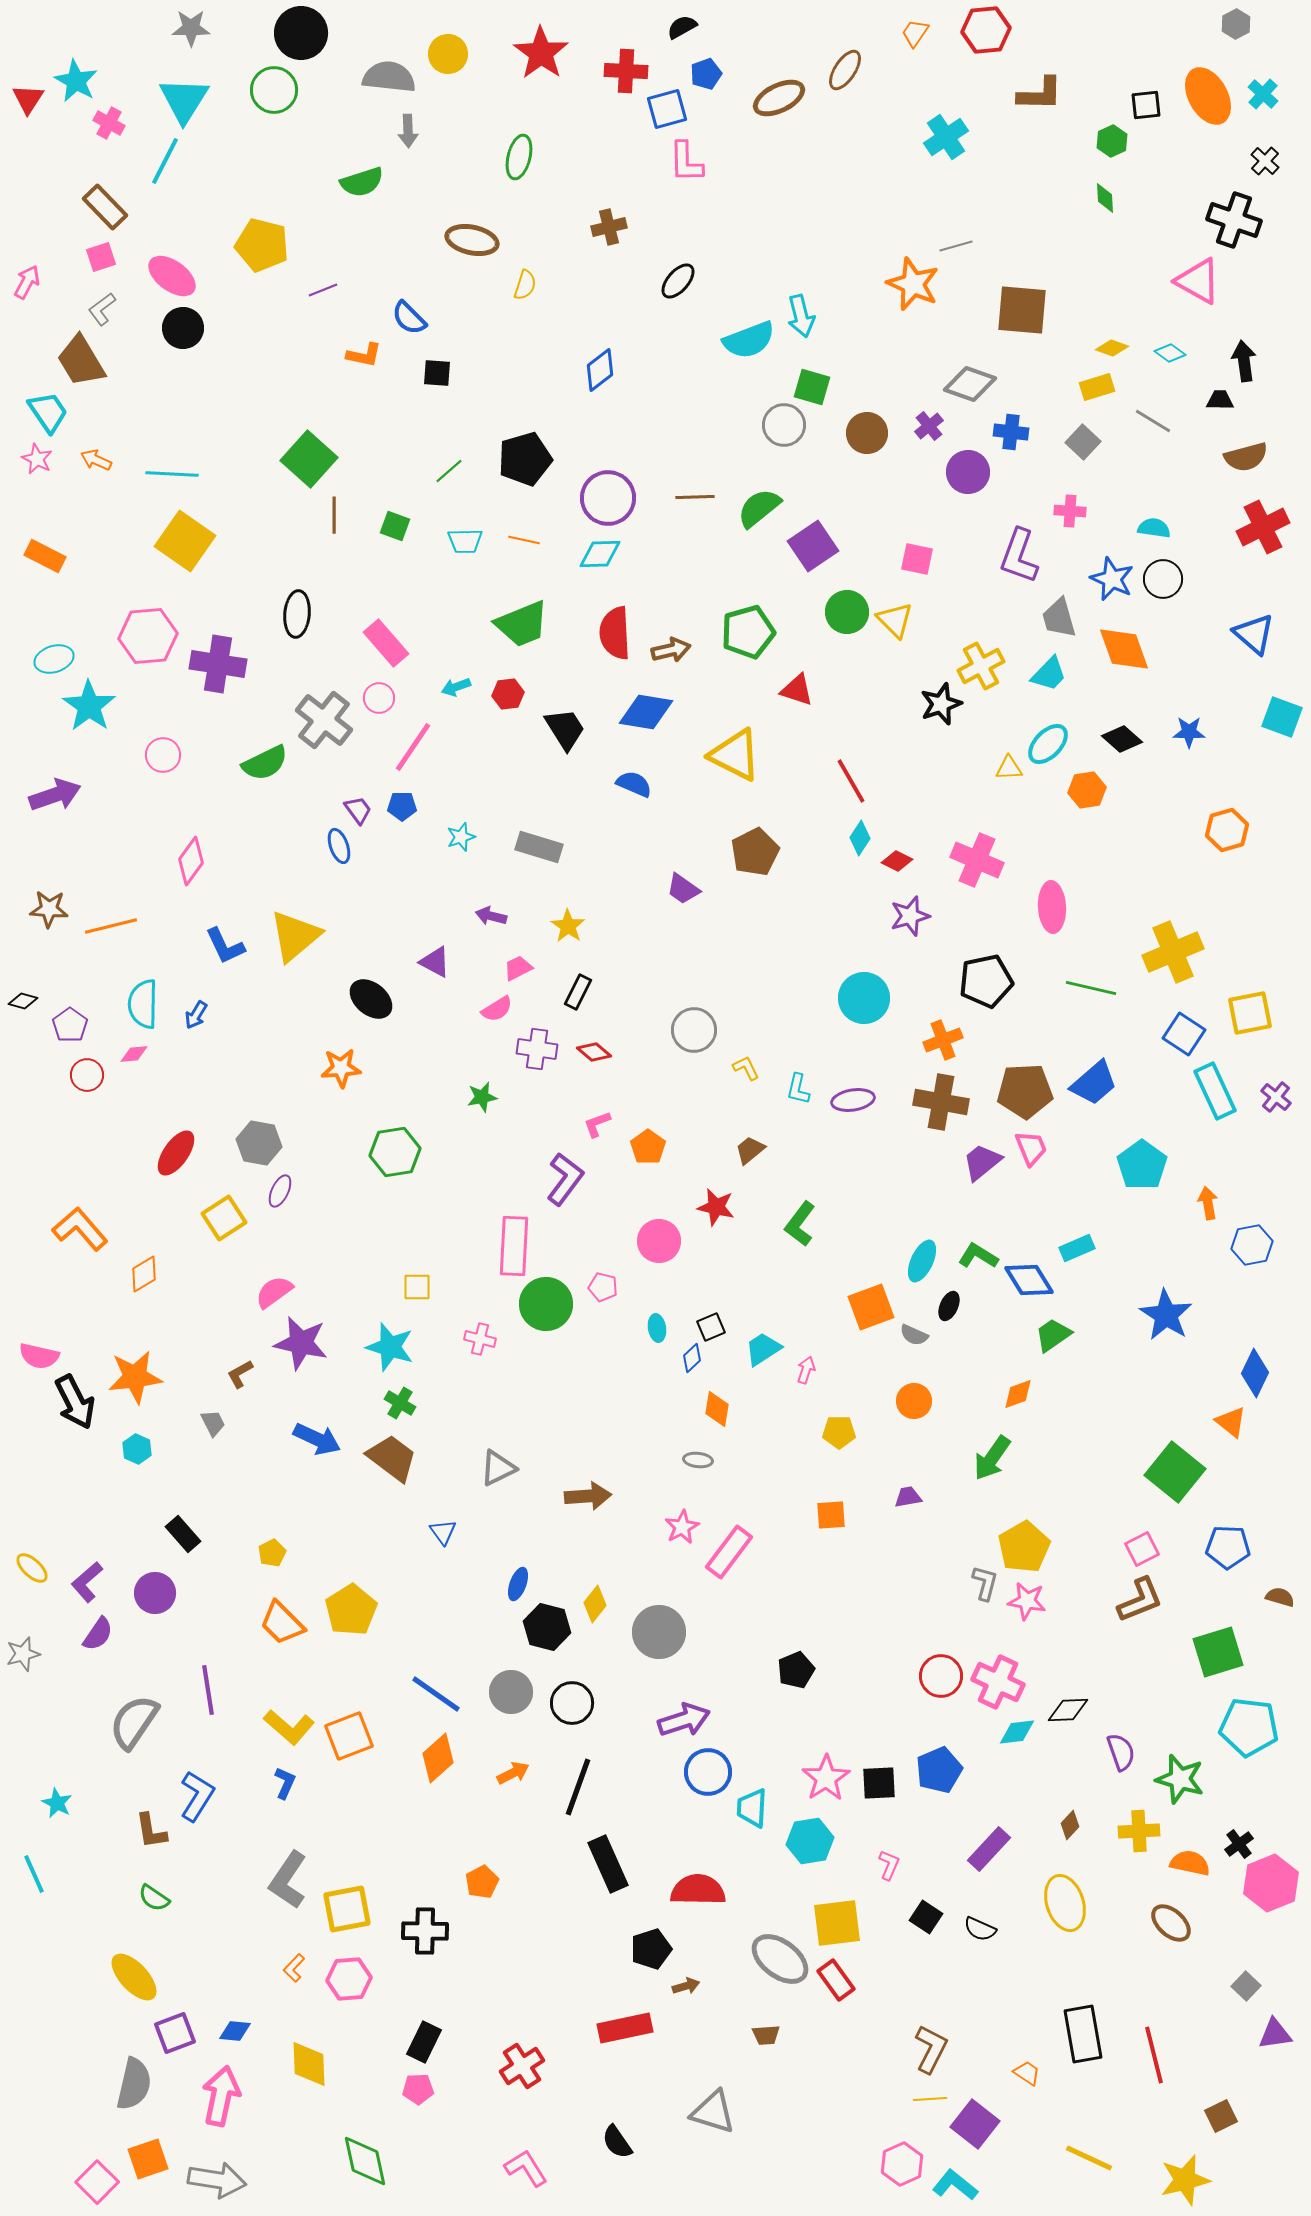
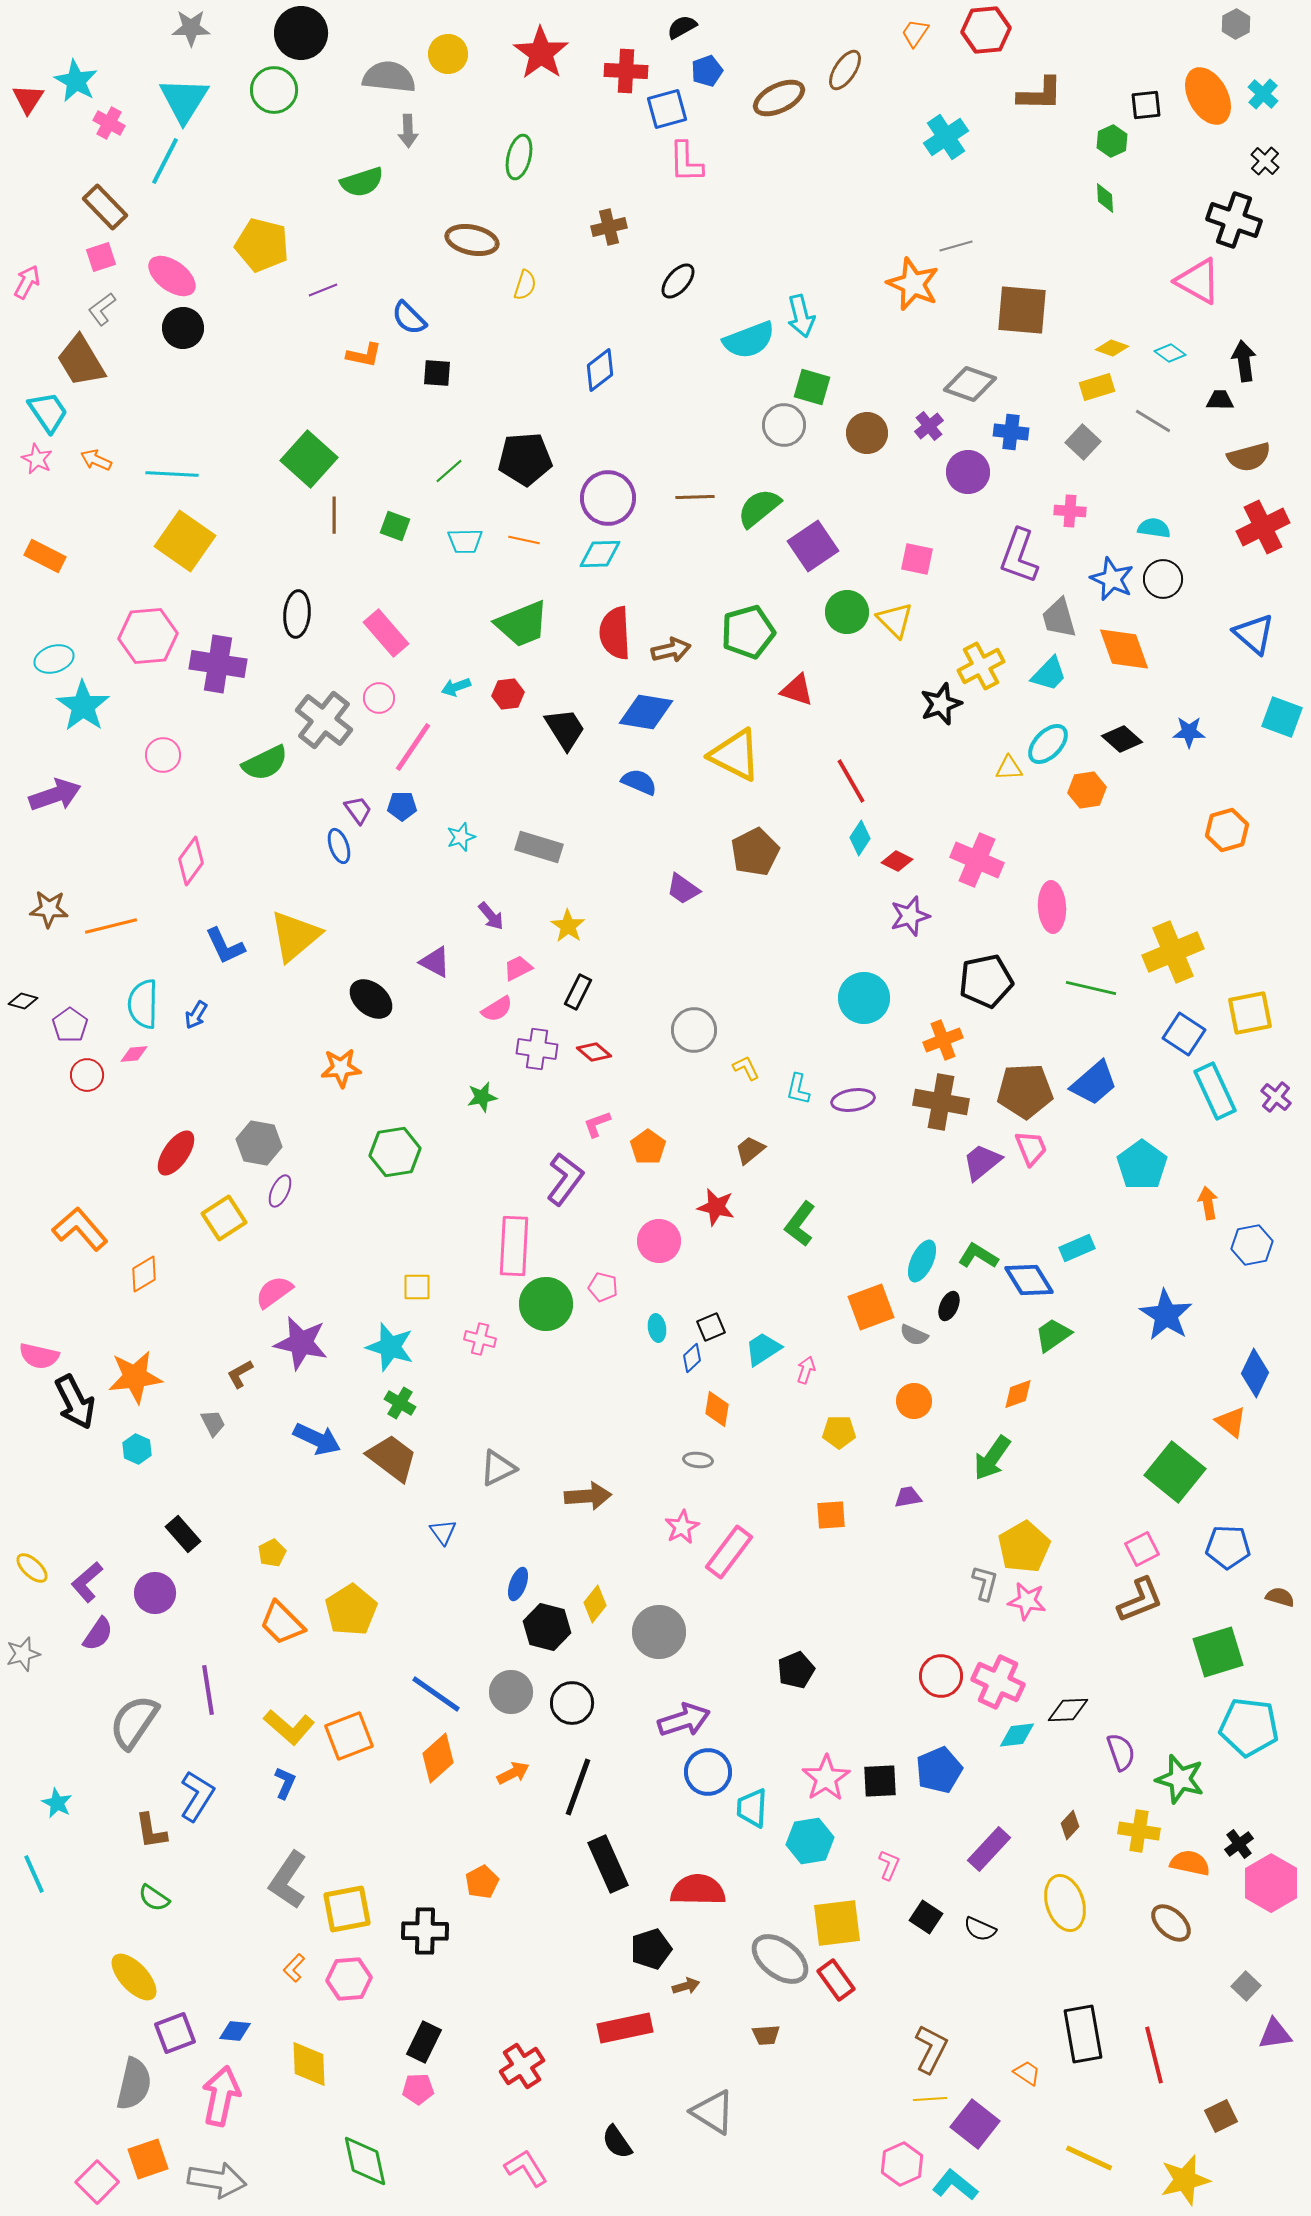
blue pentagon at (706, 74): moved 1 px right, 3 px up
brown semicircle at (1246, 457): moved 3 px right
black pentagon at (525, 459): rotated 12 degrees clockwise
pink rectangle at (386, 643): moved 10 px up
cyan star at (89, 706): moved 6 px left
blue semicircle at (634, 784): moved 5 px right, 2 px up
purple arrow at (491, 916): rotated 144 degrees counterclockwise
cyan diamond at (1017, 1732): moved 3 px down
black square at (879, 1783): moved 1 px right, 2 px up
yellow cross at (1139, 1831): rotated 12 degrees clockwise
pink hexagon at (1271, 1883): rotated 8 degrees counterclockwise
gray triangle at (713, 2112): rotated 15 degrees clockwise
